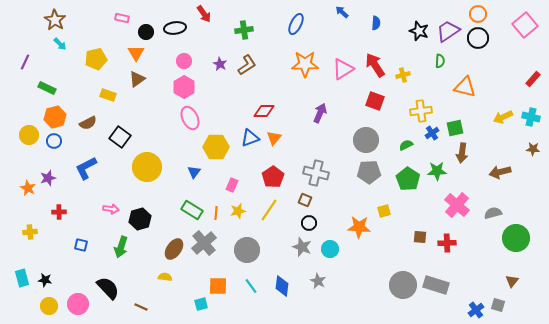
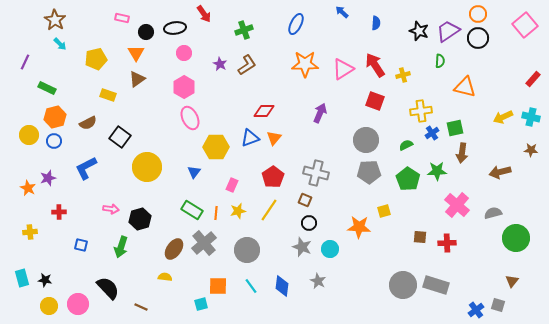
green cross at (244, 30): rotated 12 degrees counterclockwise
pink circle at (184, 61): moved 8 px up
brown star at (533, 149): moved 2 px left, 1 px down
